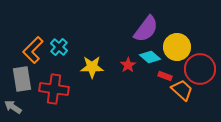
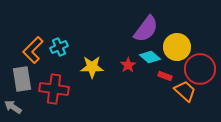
cyan cross: rotated 24 degrees clockwise
orange trapezoid: moved 3 px right, 1 px down
